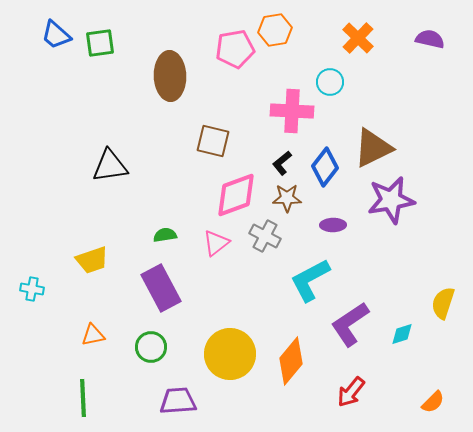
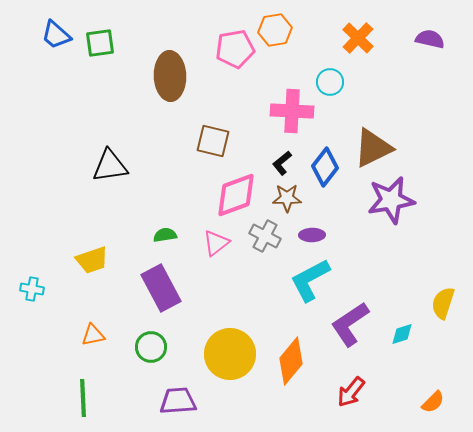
purple ellipse: moved 21 px left, 10 px down
